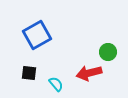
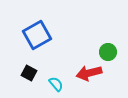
black square: rotated 21 degrees clockwise
